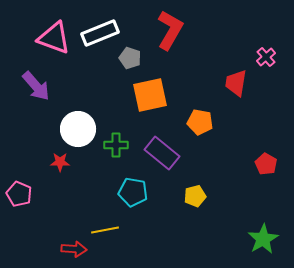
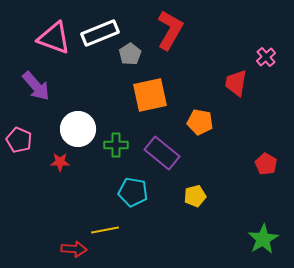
gray pentagon: moved 4 px up; rotated 20 degrees clockwise
pink pentagon: moved 54 px up
